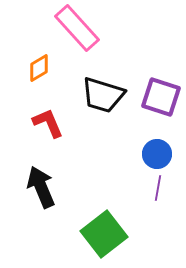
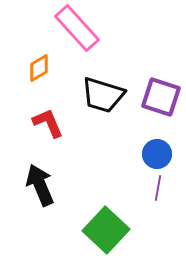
black arrow: moved 1 px left, 2 px up
green square: moved 2 px right, 4 px up; rotated 9 degrees counterclockwise
